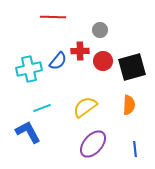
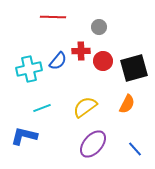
gray circle: moved 1 px left, 3 px up
red cross: moved 1 px right
black square: moved 2 px right, 1 px down
orange semicircle: moved 2 px left, 1 px up; rotated 24 degrees clockwise
blue L-shape: moved 4 px left, 4 px down; rotated 48 degrees counterclockwise
blue line: rotated 35 degrees counterclockwise
